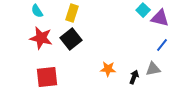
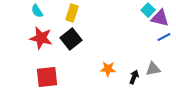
cyan square: moved 5 px right
blue line: moved 2 px right, 8 px up; rotated 24 degrees clockwise
